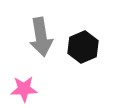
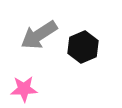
gray arrow: moved 2 px left, 2 px up; rotated 66 degrees clockwise
